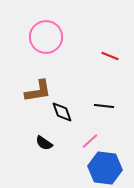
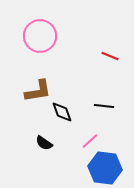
pink circle: moved 6 px left, 1 px up
